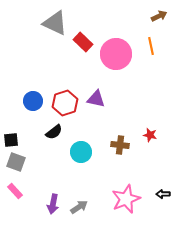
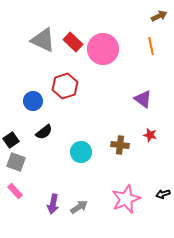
gray triangle: moved 12 px left, 17 px down
red rectangle: moved 10 px left
pink circle: moved 13 px left, 5 px up
purple triangle: moved 47 px right; rotated 24 degrees clockwise
red hexagon: moved 17 px up
black semicircle: moved 10 px left
black square: rotated 28 degrees counterclockwise
black arrow: rotated 16 degrees counterclockwise
